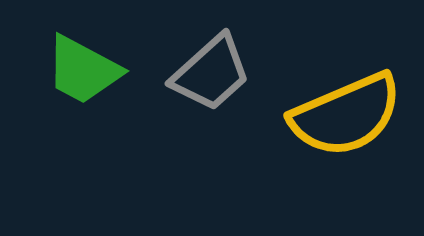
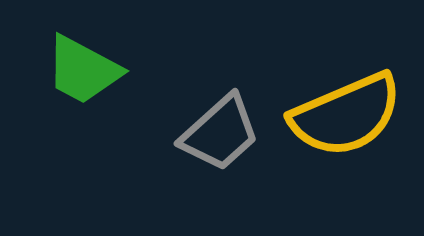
gray trapezoid: moved 9 px right, 60 px down
